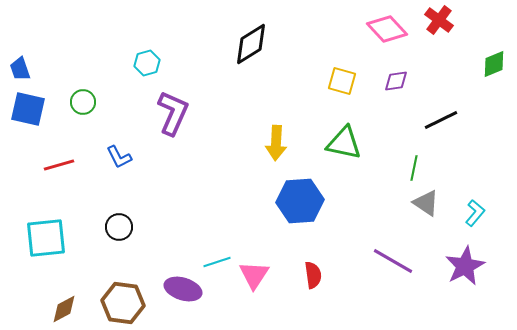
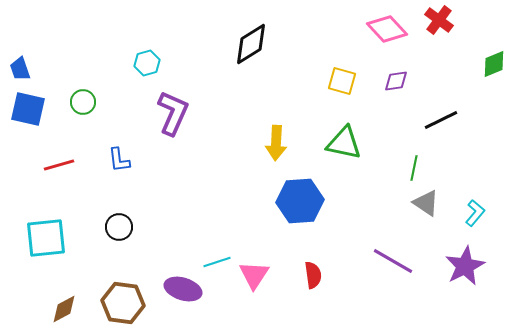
blue L-shape: moved 3 px down; rotated 20 degrees clockwise
